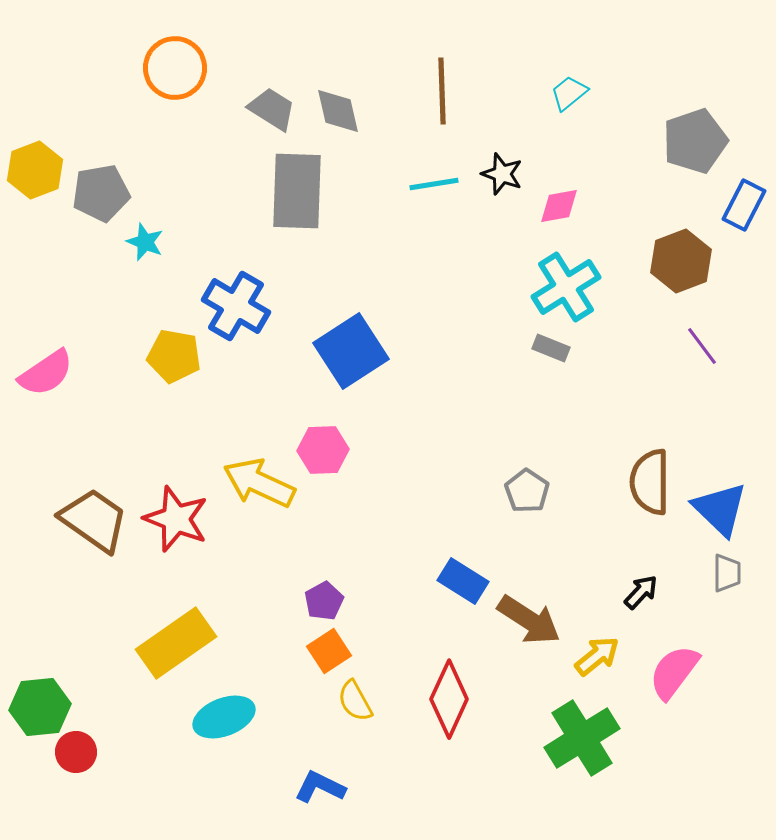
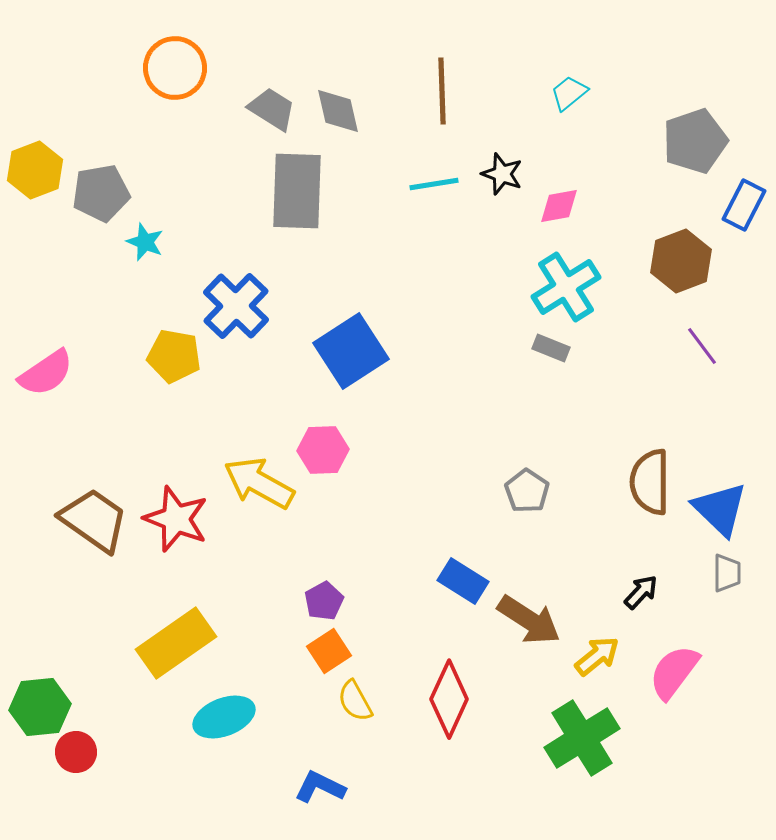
blue cross at (236, 306): rotated 14 degrees clockwise
yellow arrow at (259, 483): rotated 4 degrees clockwise
